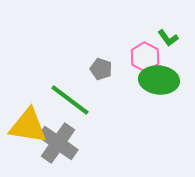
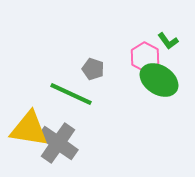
green L-shape: moved 3 px down
gray pentagon: moved 8 px left
green ellipse: rotated 27 degrees clockwise
green line: moved 1 px right, 6 px up; rotated 12 degrees counterclockwise
yellow triangle: moved 1 px right, 3 px down
